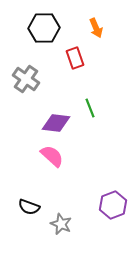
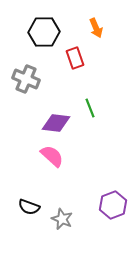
black hexagon: moved 4 px down
gray cross: rotated 12 degrees counterclockwise
gray star: moved 1 px right, 5 px up
